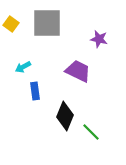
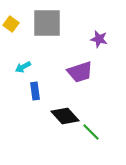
purple trapezoid: moved 2 px right, 1 px down; rotated 136 degrees clockwise
black diamond: rotated 64 degrees counterclockwise
